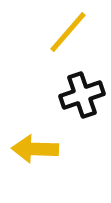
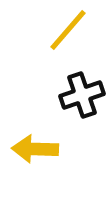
yellow line: moved 2 px up
